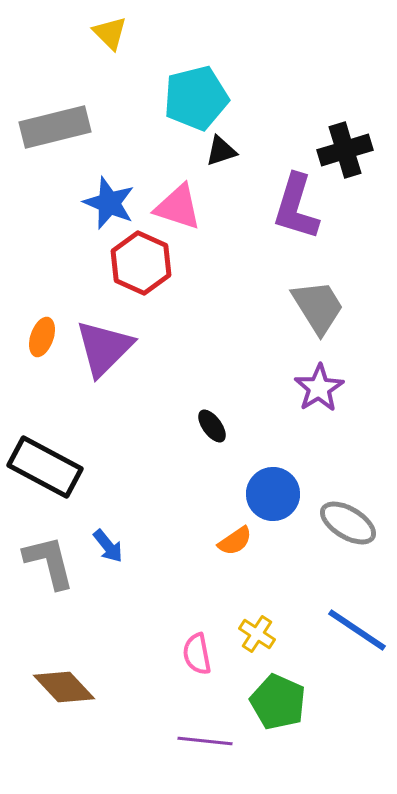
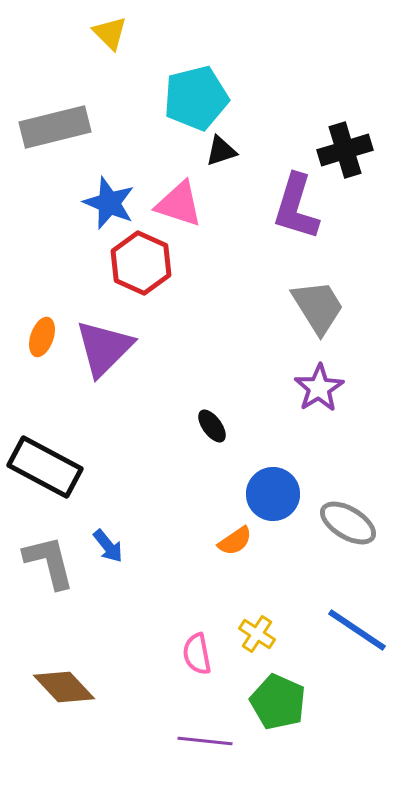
pink triangle: moved 1 px right, 3 px up
